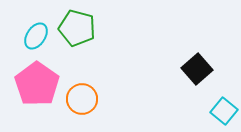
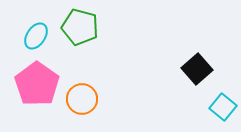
green pentagon: moved 3 px right, 1 px up
cyan square: moved 1 px left, 4 px up
